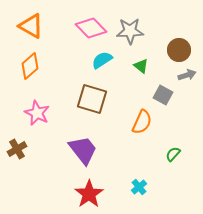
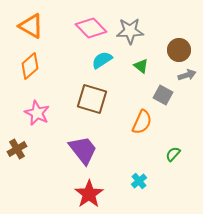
cyan cross: moved 6 px up
